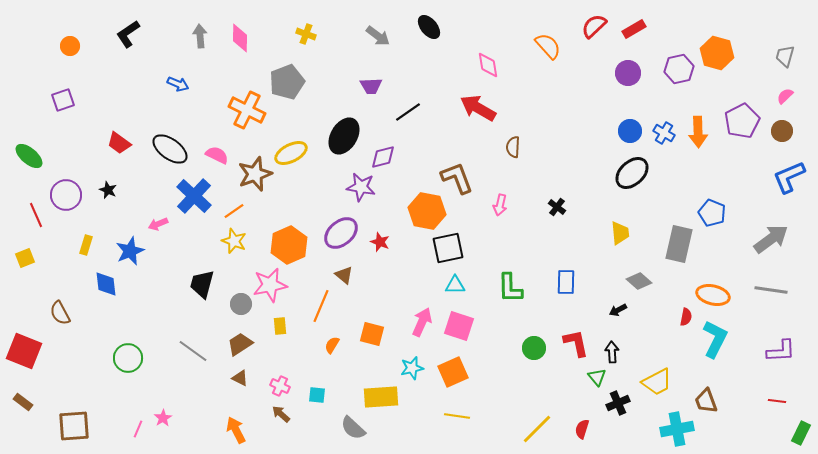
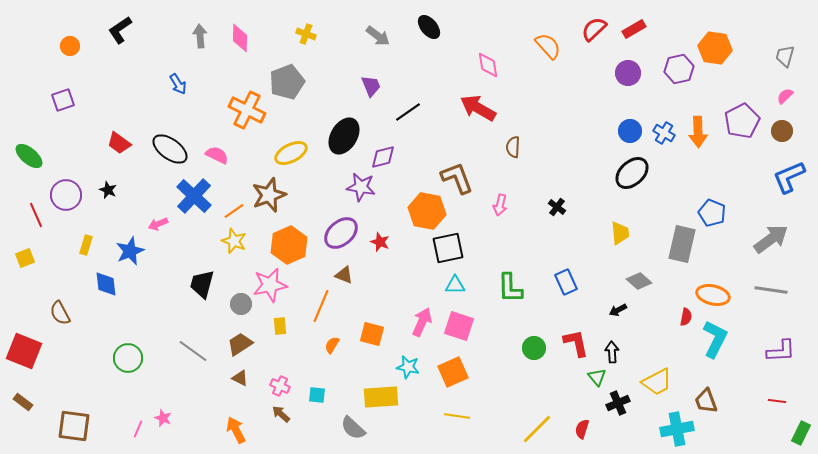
red semicircle at (594, 26): moved 3 px down
black L-shape at (128, 34): moved 8 px left, 4 px up
orange hexagon at (717, 53): moved 2 px left, 5 px up; rotated 8 degrees counterclockwise
blue arrow at (178, 84): rotated 35 degrees clockwise
purple trapezoid at (371, 86): rotated 110 degrees counterclockwise
brown star at (255, 174): moved 14 px right, 21 px down
gray rectangle at (679, 244): moved 3 px right
brown triangle at (344, 275): rotated 18 degrees counterclockwise
blue rectangle at (566, 282): rotated 25 degrees counterclockwise
cyan star at (412, 368): moved 4 px left, 1 px up; rotated 25 degrees clockwise
pink star at (163, 418): rotated 18 degrees counterclockwise
brown square at (74, 426): rotated 12 degrees clockwise
